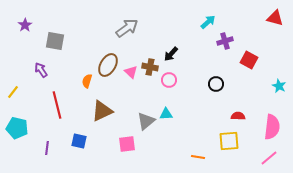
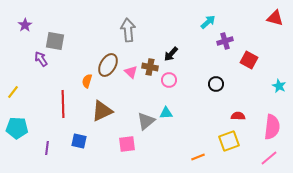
gray arrow: moved 1 px right, 2 px down; rotated 60 degrees counterclockwise
purple arrow: moved 11 px up
red line: moved 6 px right, 1 px up; rotated 12 degrees clockwise
cyan triangle: moved 1 px up
cyan pentagon: rotated 10 degrees counterclockwise
yellow square: rotated 15 degrees counterclockwise
orange line: rotated 32 degrees counterclockwise
